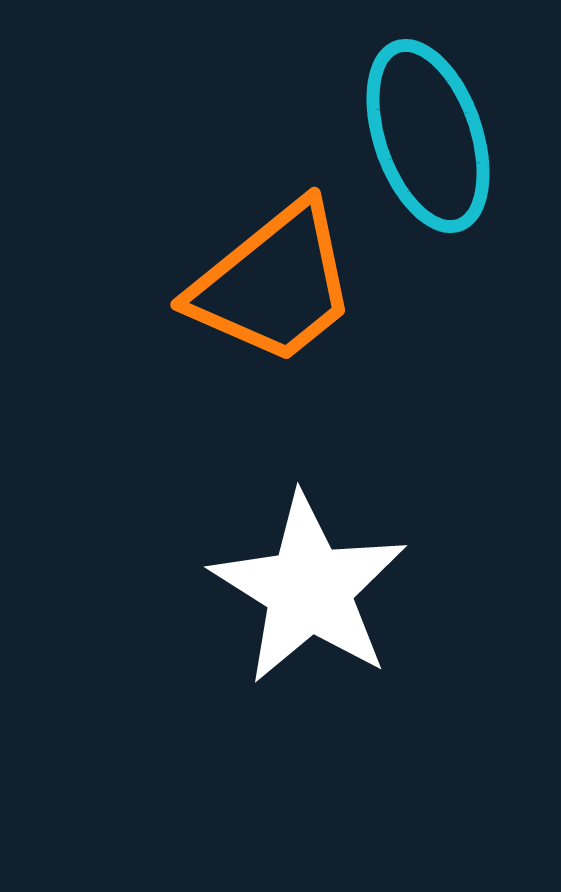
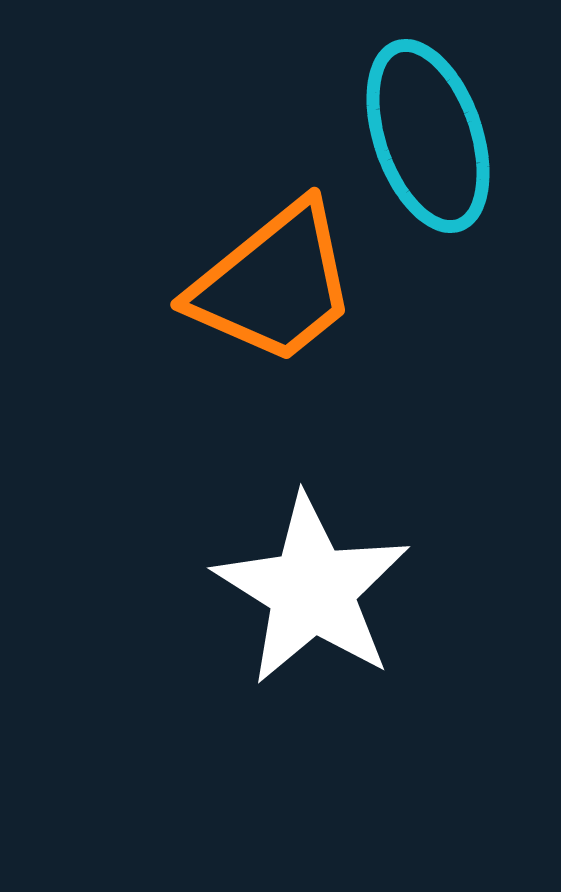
white star: moved 3 px right, 1 px down
